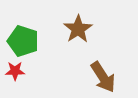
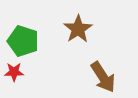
red star: moved 1 px left, 1 px down
